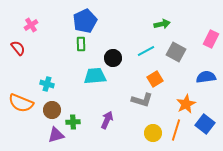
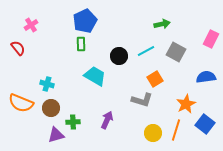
black circle: moved 6 px right, 2 px up
cyan trapezoid: rotated 35 degrees clockwise
brown circle: moved 1 px left, 2 px up
